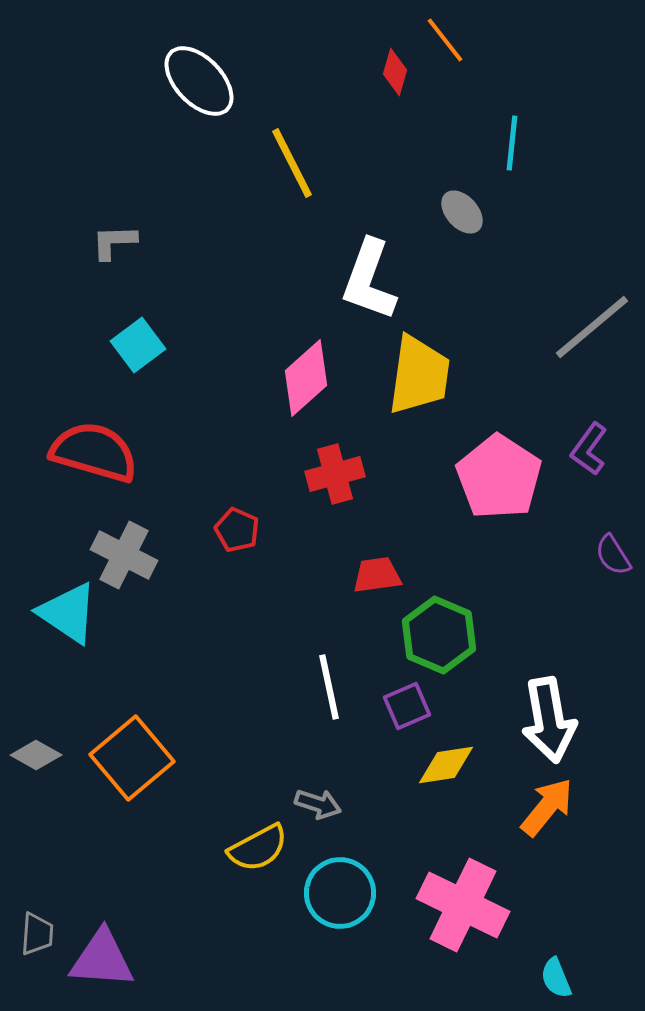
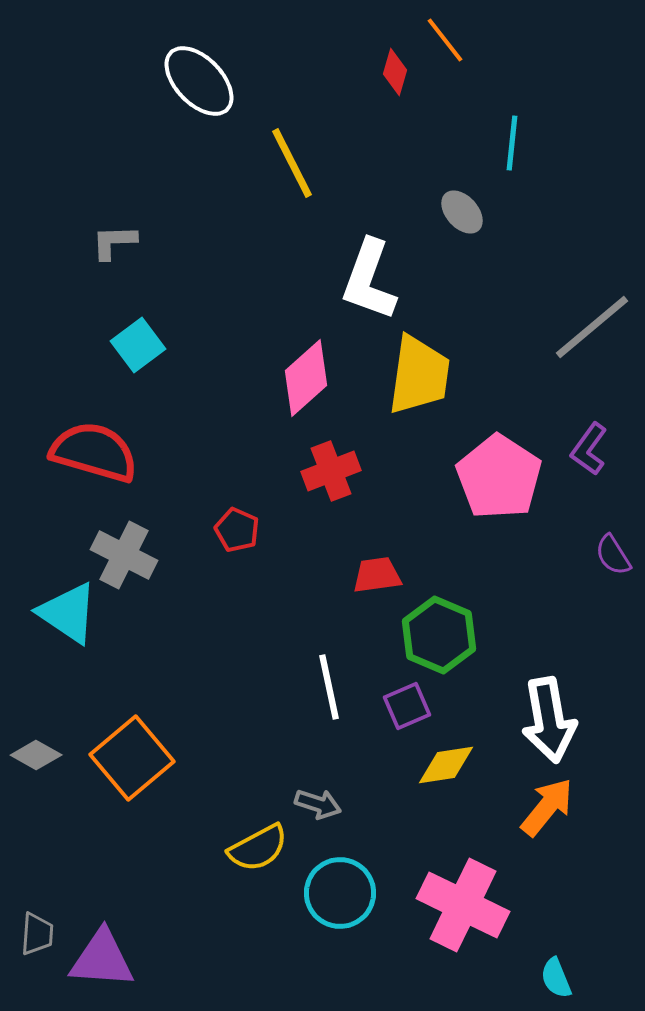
red cross: moved 4 px left, 3 px up; rotated 6 degrees counterclockwise
